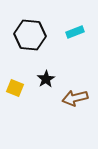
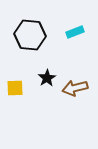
black star: moved 1 px right, 1 px up
yellow square: rotated 24 degrees counterclockwise
brown arrow: moved 10 px up
